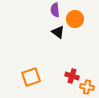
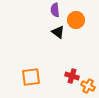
orange circle: moved 1 px right, 1 px down
orange square: rotated 12 degrees clockwise
orange cross: moved 1 px right, 1 px up; rotated 16 degrees clockwise
